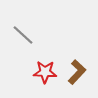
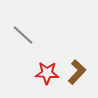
red star: moved 2 px right, 1 px down
